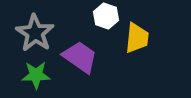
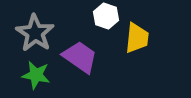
green star: rotated 12 degrees clockwise
